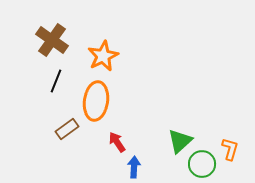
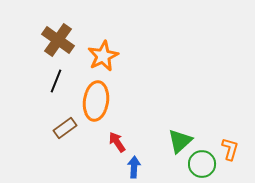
brown cross: moved 6 px right
brown rectangle: moved 2 px left, 1 px up
